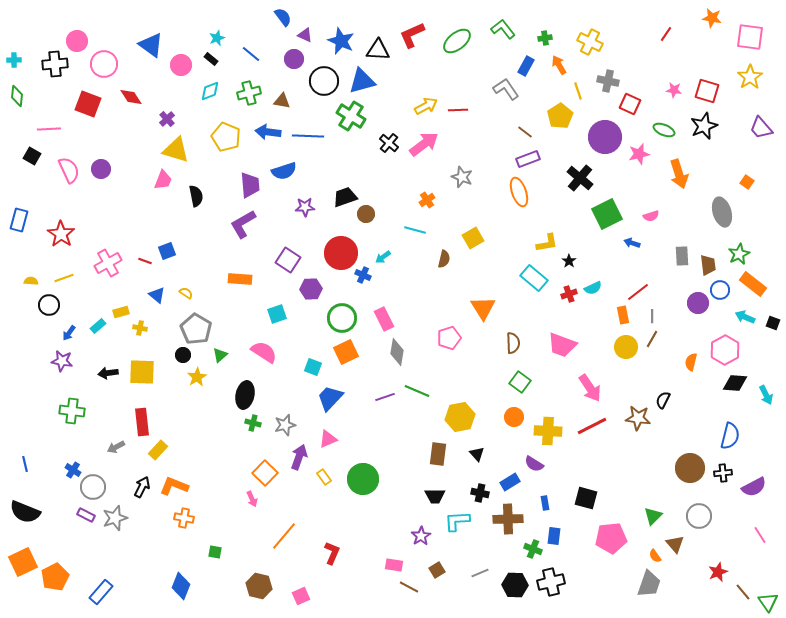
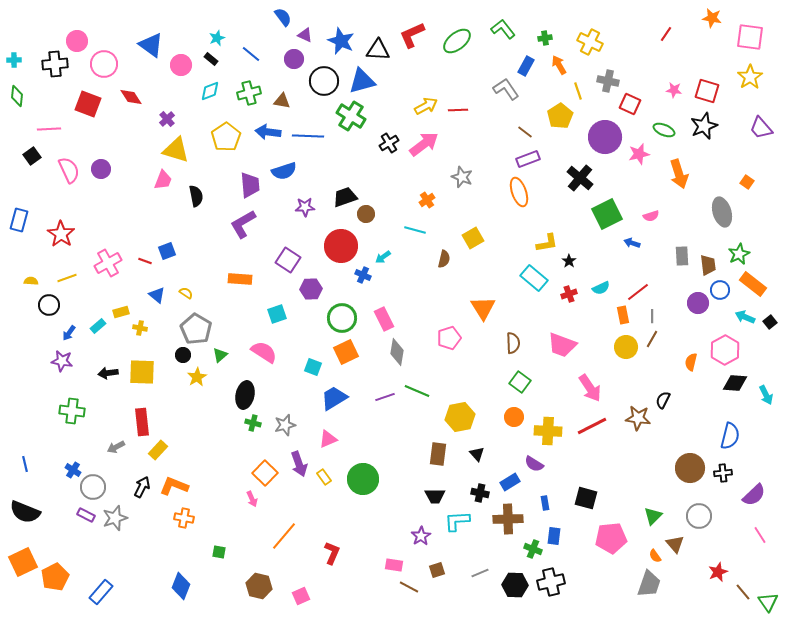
yellow pentagon at (226, 137): rotated 16 degrees clockwise
black cross at (389, 143): rotated 18 degrees clockwise
black square at (32, 156): rotated 24 degrees clockwise
red circle at (341, 253): moved 7 px up
yellow line at (64, 278): moved 3 px right
cyan semicircle at (593, 288): moved 8 px right
black square at (773, 323): moved 3 px left, 1 px up; rotated 32 degrees clockwise
blue trapezoid at (330, 398): moved 4 px right; rotated 16 degrees clockwise
purple arrow at (299, 457): moved 7 px down; rotated 140 degrees clockwise
purple semicircle at (754, 487): moved 8 px down; rotated 15 degrees counterclockwise
green square at (215, 552): moved 4 px right
brown square at (437, 570): rotated 14 degrees clockwise
